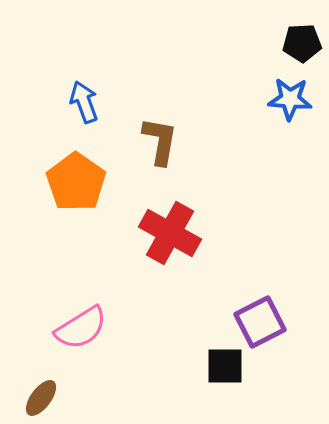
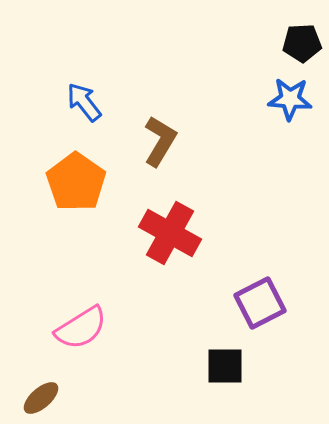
blue arrow: rotated 18 degrees counterclockwise
brown L-shape: rotated 21 degrees clockwise
purple square: moved 19 px up
brown ellipse: rotated 12 degrees clockwise
